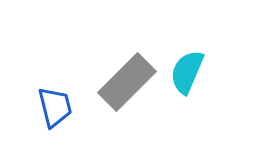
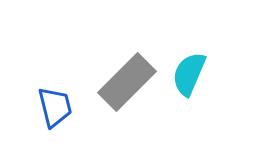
cyan semicircle: moved 2 px right, 2 px down
